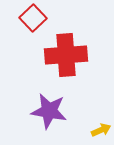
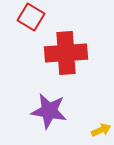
red square: moved 2 px left, 1 px up; rotated 16 degrees counterclockwise
red cross: moved 2 px up
